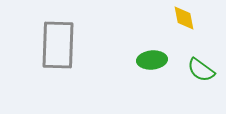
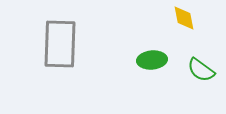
gray rectangle: moved 2 px right, 1 px up
